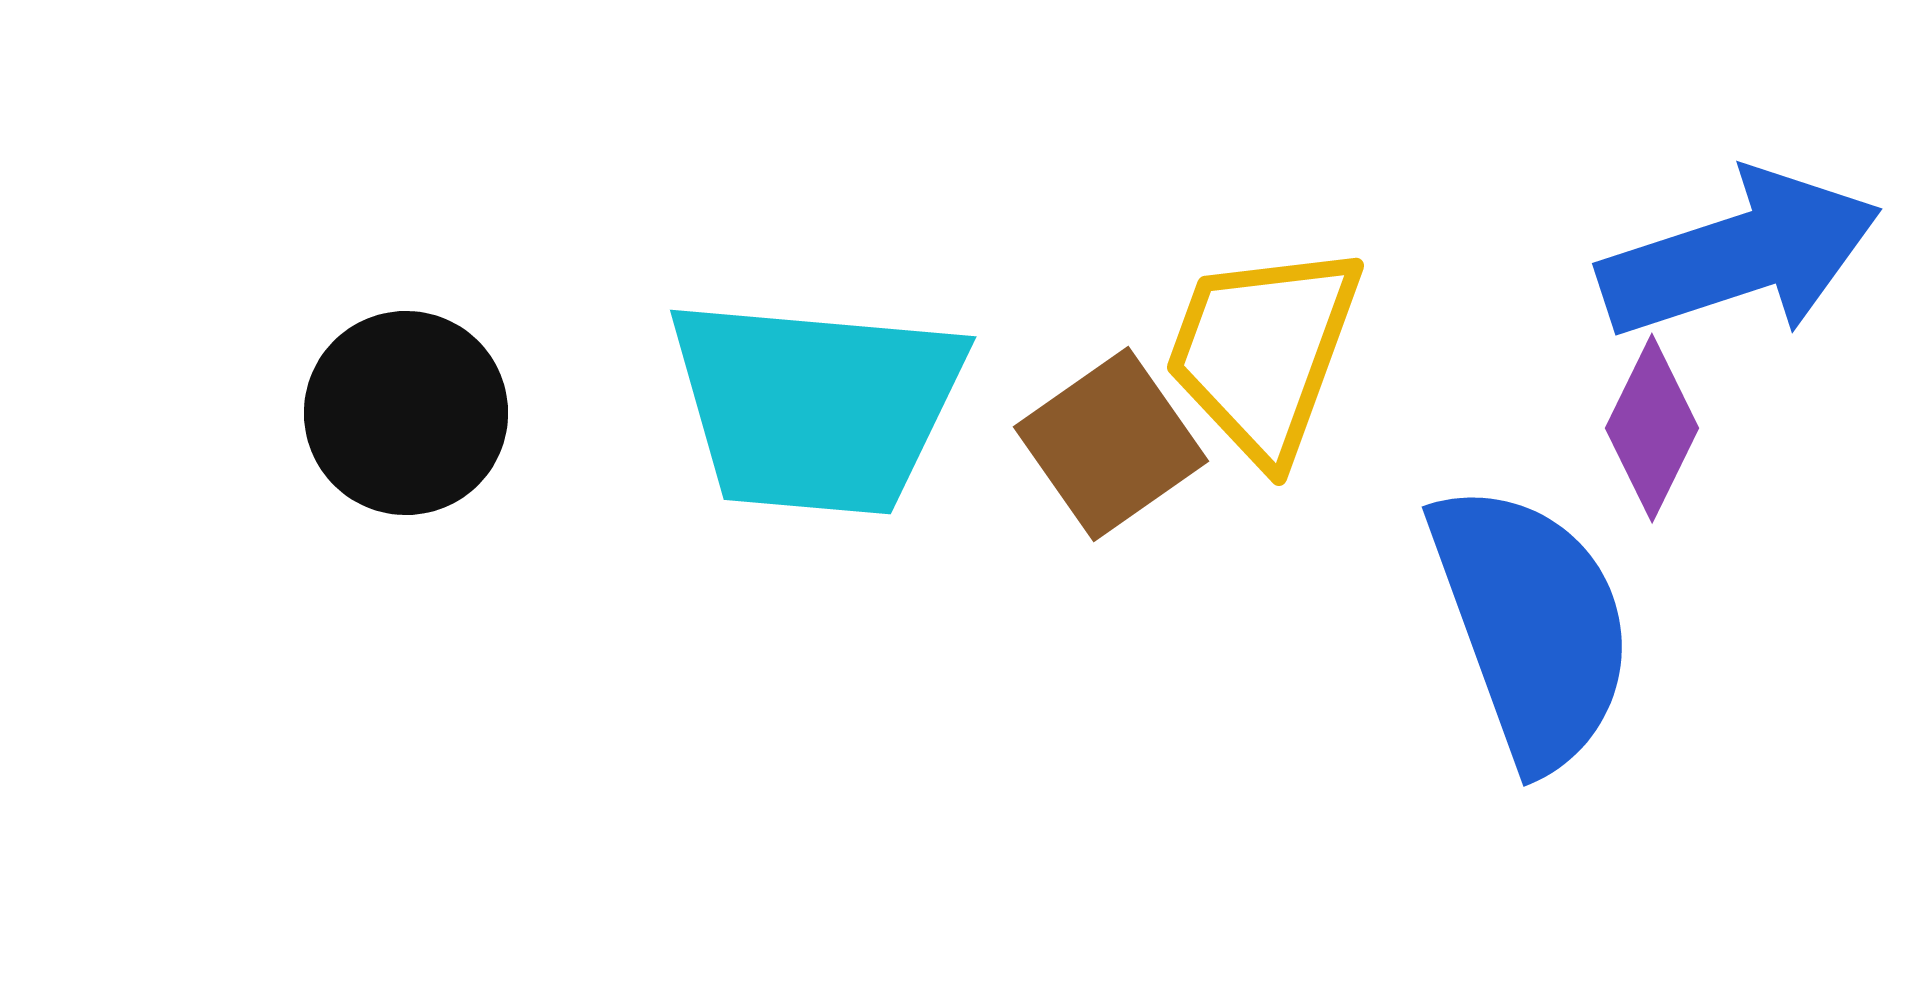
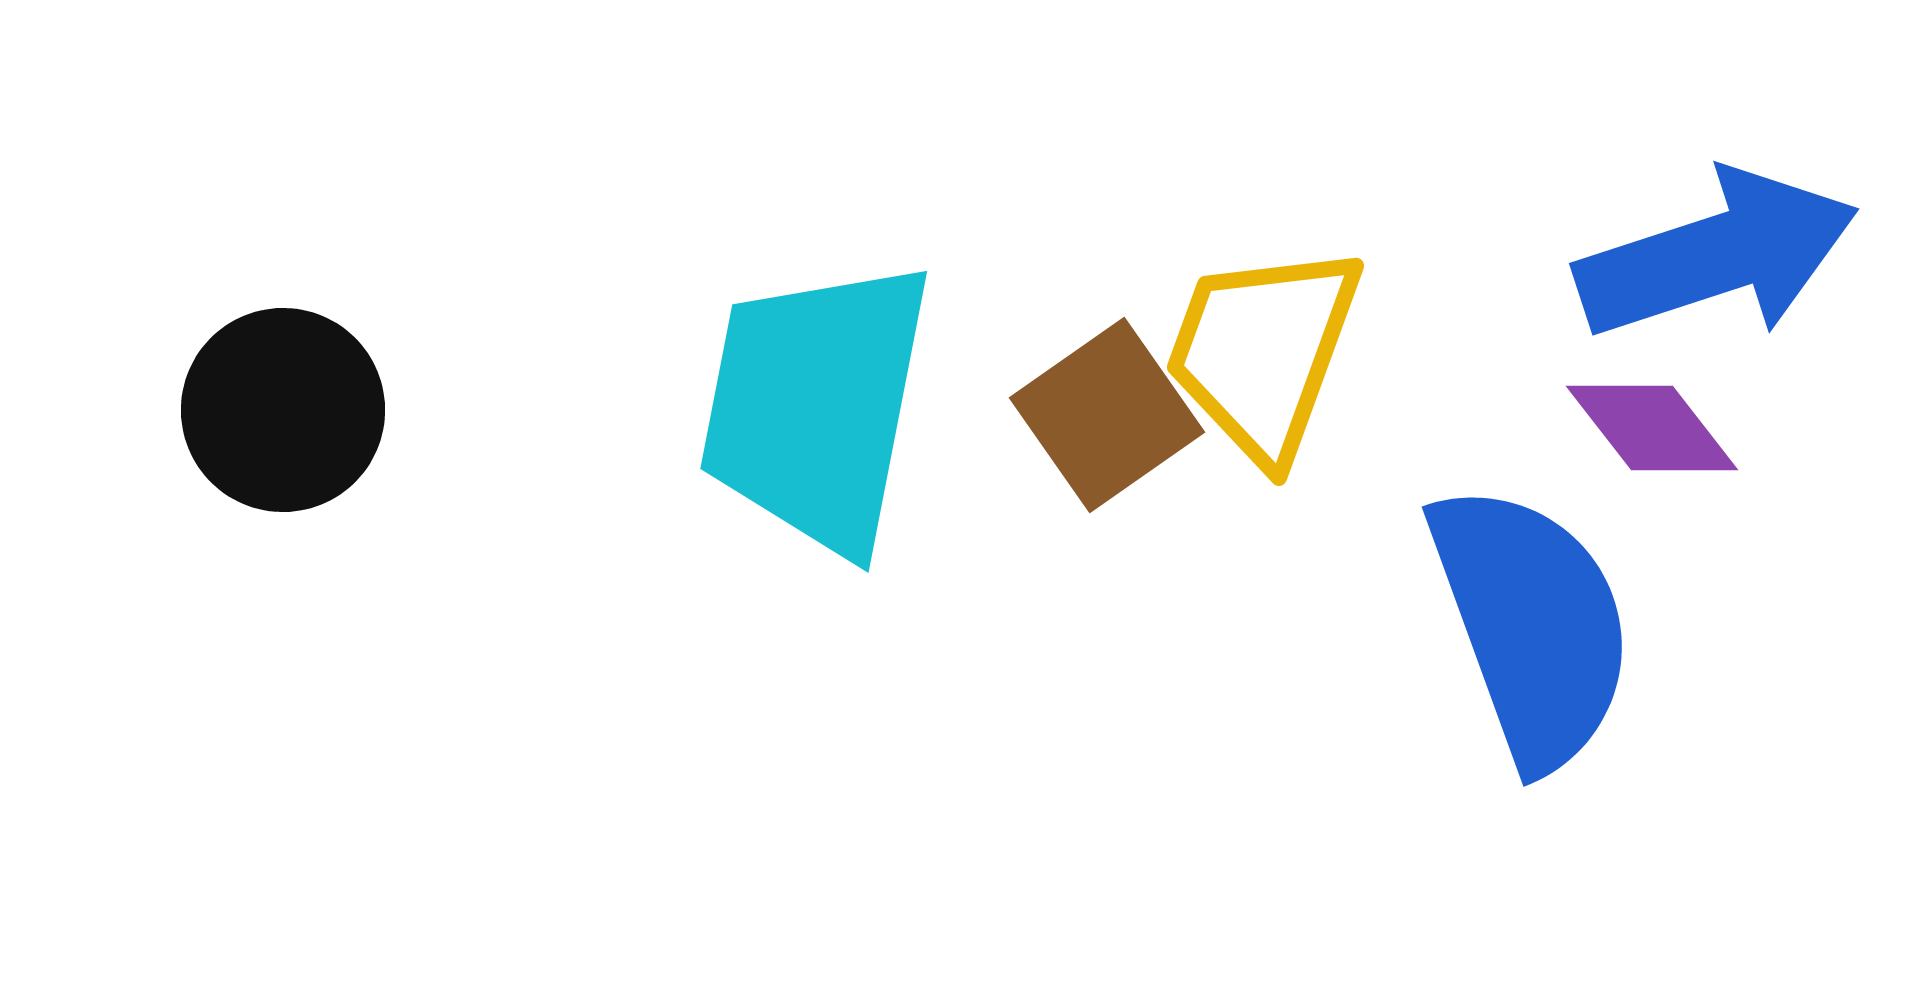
blue arrow: moved 23 px left
cyan trapezoid: rotated 96 degrees clockwise
black circle: moved 123 px left, 3 px up
purple diamond: rotated 64 degrees counterclockwise
brown square: moved 4 px left, 29 px up
